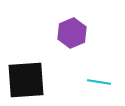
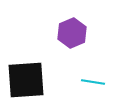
cyan line: moved 6 px left
